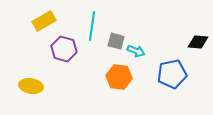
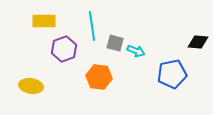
yellow rectangle: rotated 30 degrees clockwise
cyan line: rotated 16 degrees counterclockwise
gray square: moved 1 px left, 2 px down
purple hexagon: rotated 25 degrees clockwise
orange hexagon: moved 20 px left
